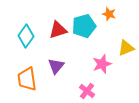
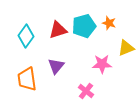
orange star: moved 9 px down
pink star: rotated 18 degrees clockwise
pink cross: moved 1 px left
